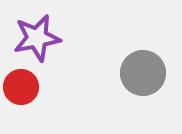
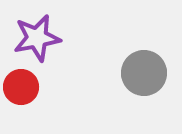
gray circle: moved 1 px right
